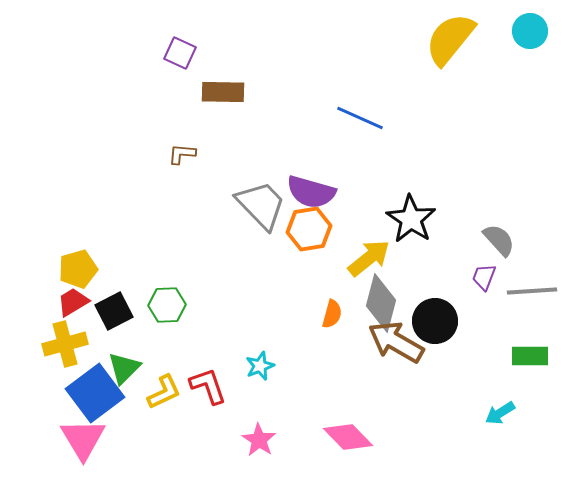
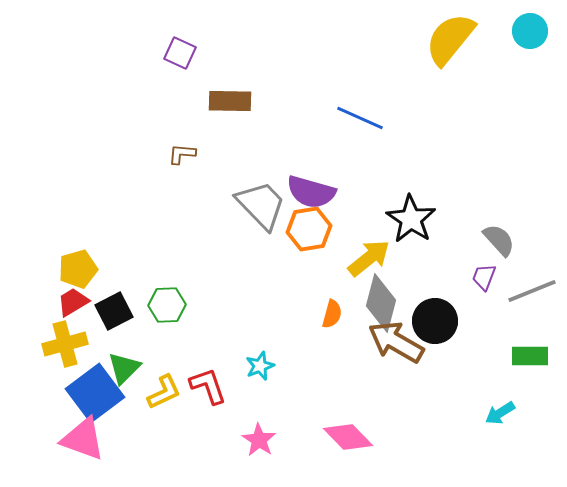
brown rectangle: moved 7 px right, 9 px down
gray line: rotated 18 degrees counterclockwise
pink triangle: rotated 39 degrees counterclockwise
